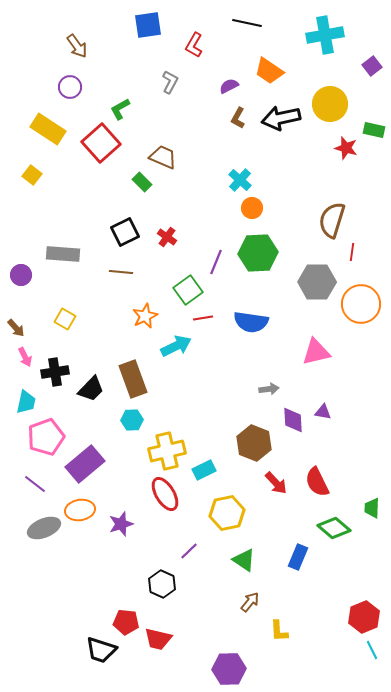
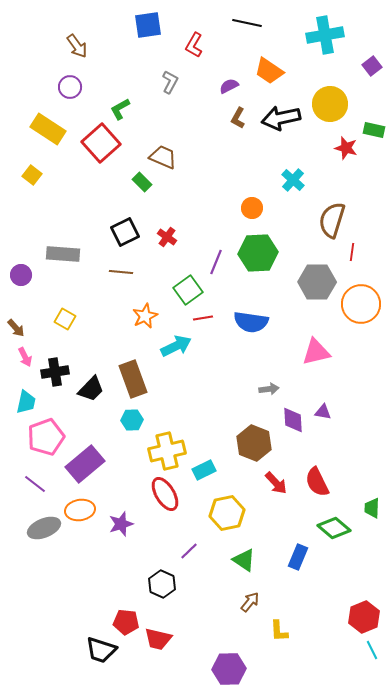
cyan cross at (240, 180): moved 53 px right
